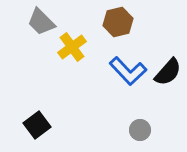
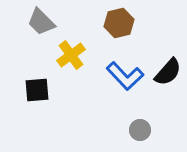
brown hexagon: moved 1 px right, 1 px down
yellow cross: moved 1 px left, 8 px down
blue L-shape: moved 3 px left, 5 px down
black square: moved 35 px up; rotated 32 degrees clockwise
